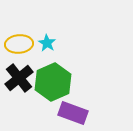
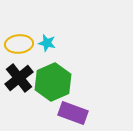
cyan star: rotated 18 degrees counterclockwise
